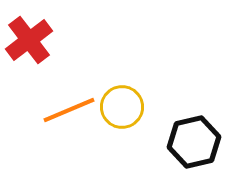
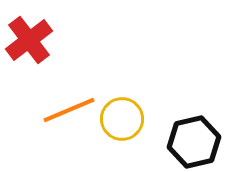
yellow circle: moved 12 px down
